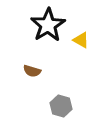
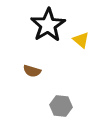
yellow triangle: rotated 12 degrees clockwise
gray hexagon: rotated 10 degrees counterclockwise
